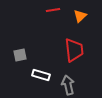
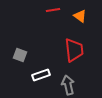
orange triangle: rotated 40 degrees counterclockwise
gray square: rotated 32 degrees clockwise
white rectangle: rotated 36 degrees counterclockwise
